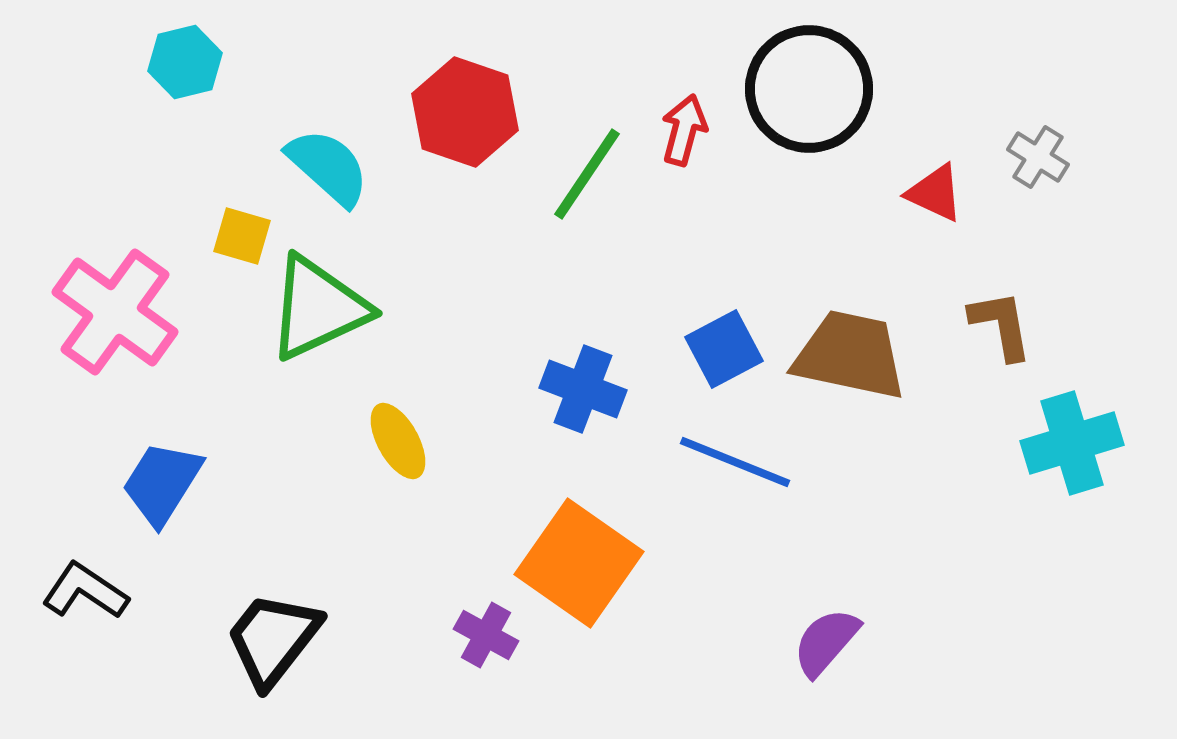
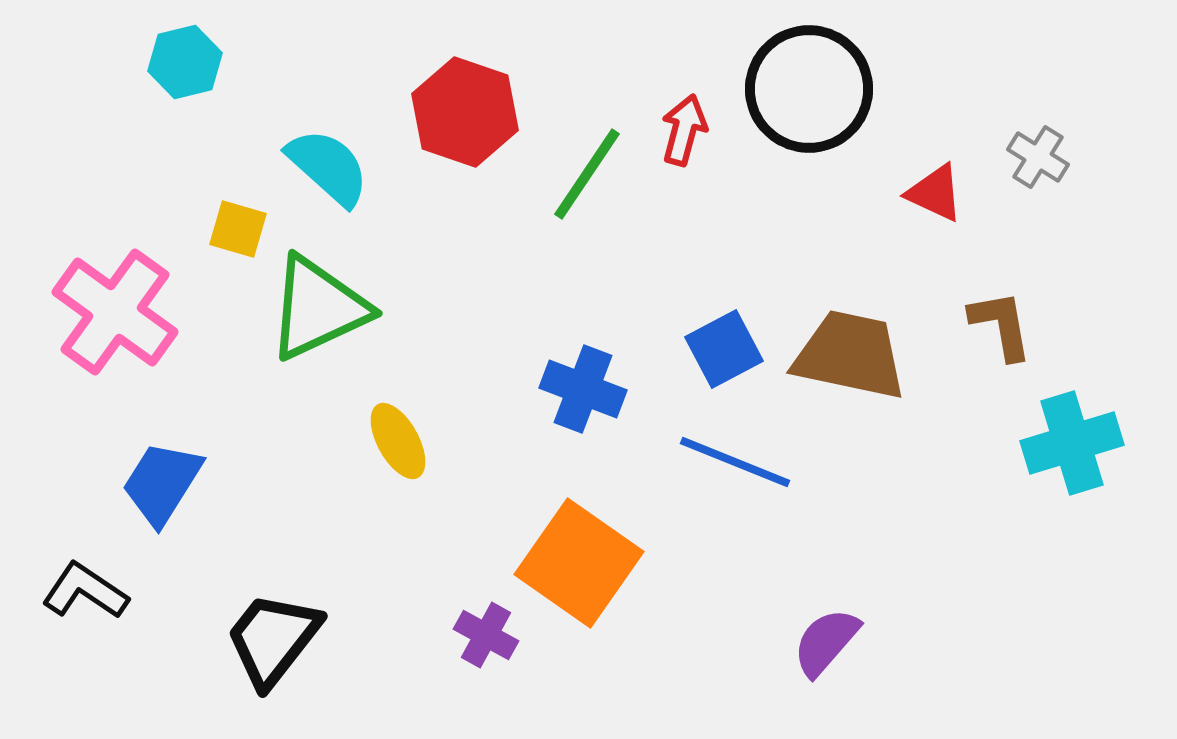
yellow square: moved 4 px left, 7 px up
